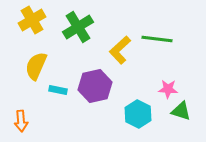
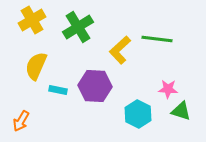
purple hexagon: rotated 16 degrees clockwise
orange arrow: rotated 35 degrees clockwise
